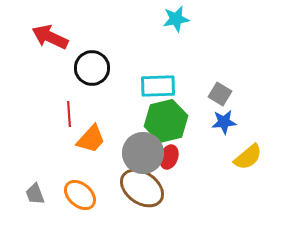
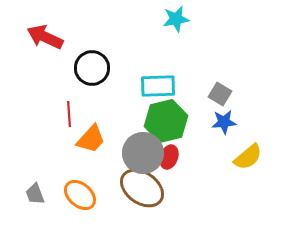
red arrow: moved 5 px left
